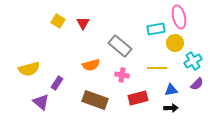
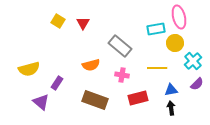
cyan cross: rotated 12 degrees counterclockwise
black arrow: rotated 96 degrees counterclockwise
